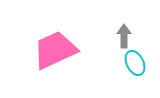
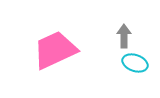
cyan ellipse: rotated 45 degrees counterclockwise
